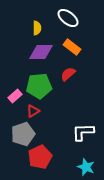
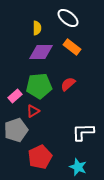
red semicircle: moved 10 px down
gray pentagon: moved 7 px left, 4 px up
cyan star: moved 8 px left
